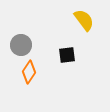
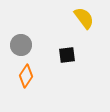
yellow semicircle: moved 2 px up
orange diamond: moved 3 px left, 4 px down
